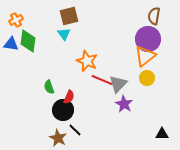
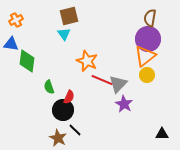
brown semicircle: moved 4 px left, 2 px down
green diamond: moved 1 px left, 20 px down
yellow circle: moved 3 px up
